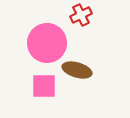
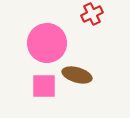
red cross: moved 11 px right, 1 px up
brown ellipse: moved 5 px down
